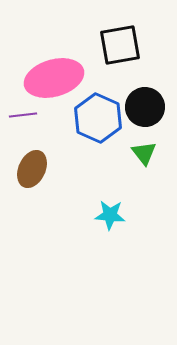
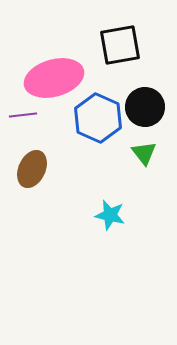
cyan star: rotated 8 degrees clockwise
